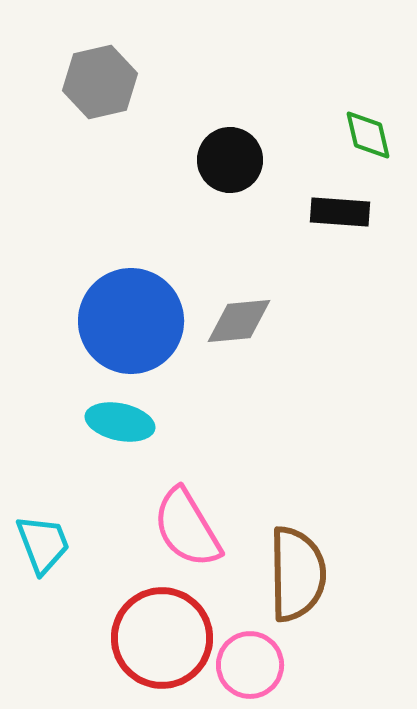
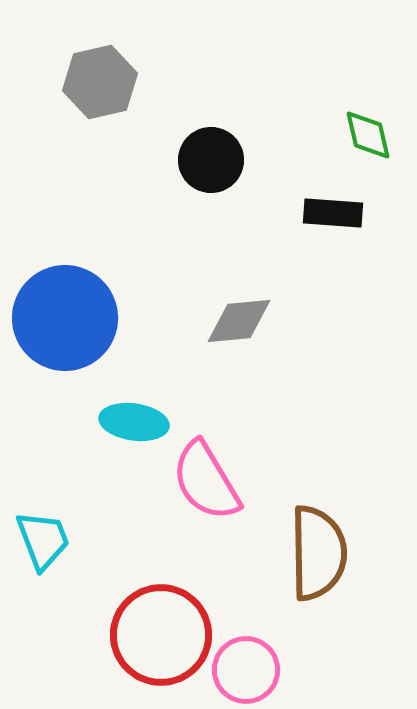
black circle: moved 19 px left
black rectangle: moved 7 px left, 1 px down
blue circle: moved 66 px left, 3 px up
cyan ellipse: moved 14 px right; rotated 4 degrees counterclockwise
pink semicircle: moved 19 px right, 47 px up
cyan trapezoid: moved 4 px up
brown semicircle: moved 21 px right, 21 px up
red circle: moved 1 px left, 3 px up
pink circle: moved 4 px left, 5 px down
